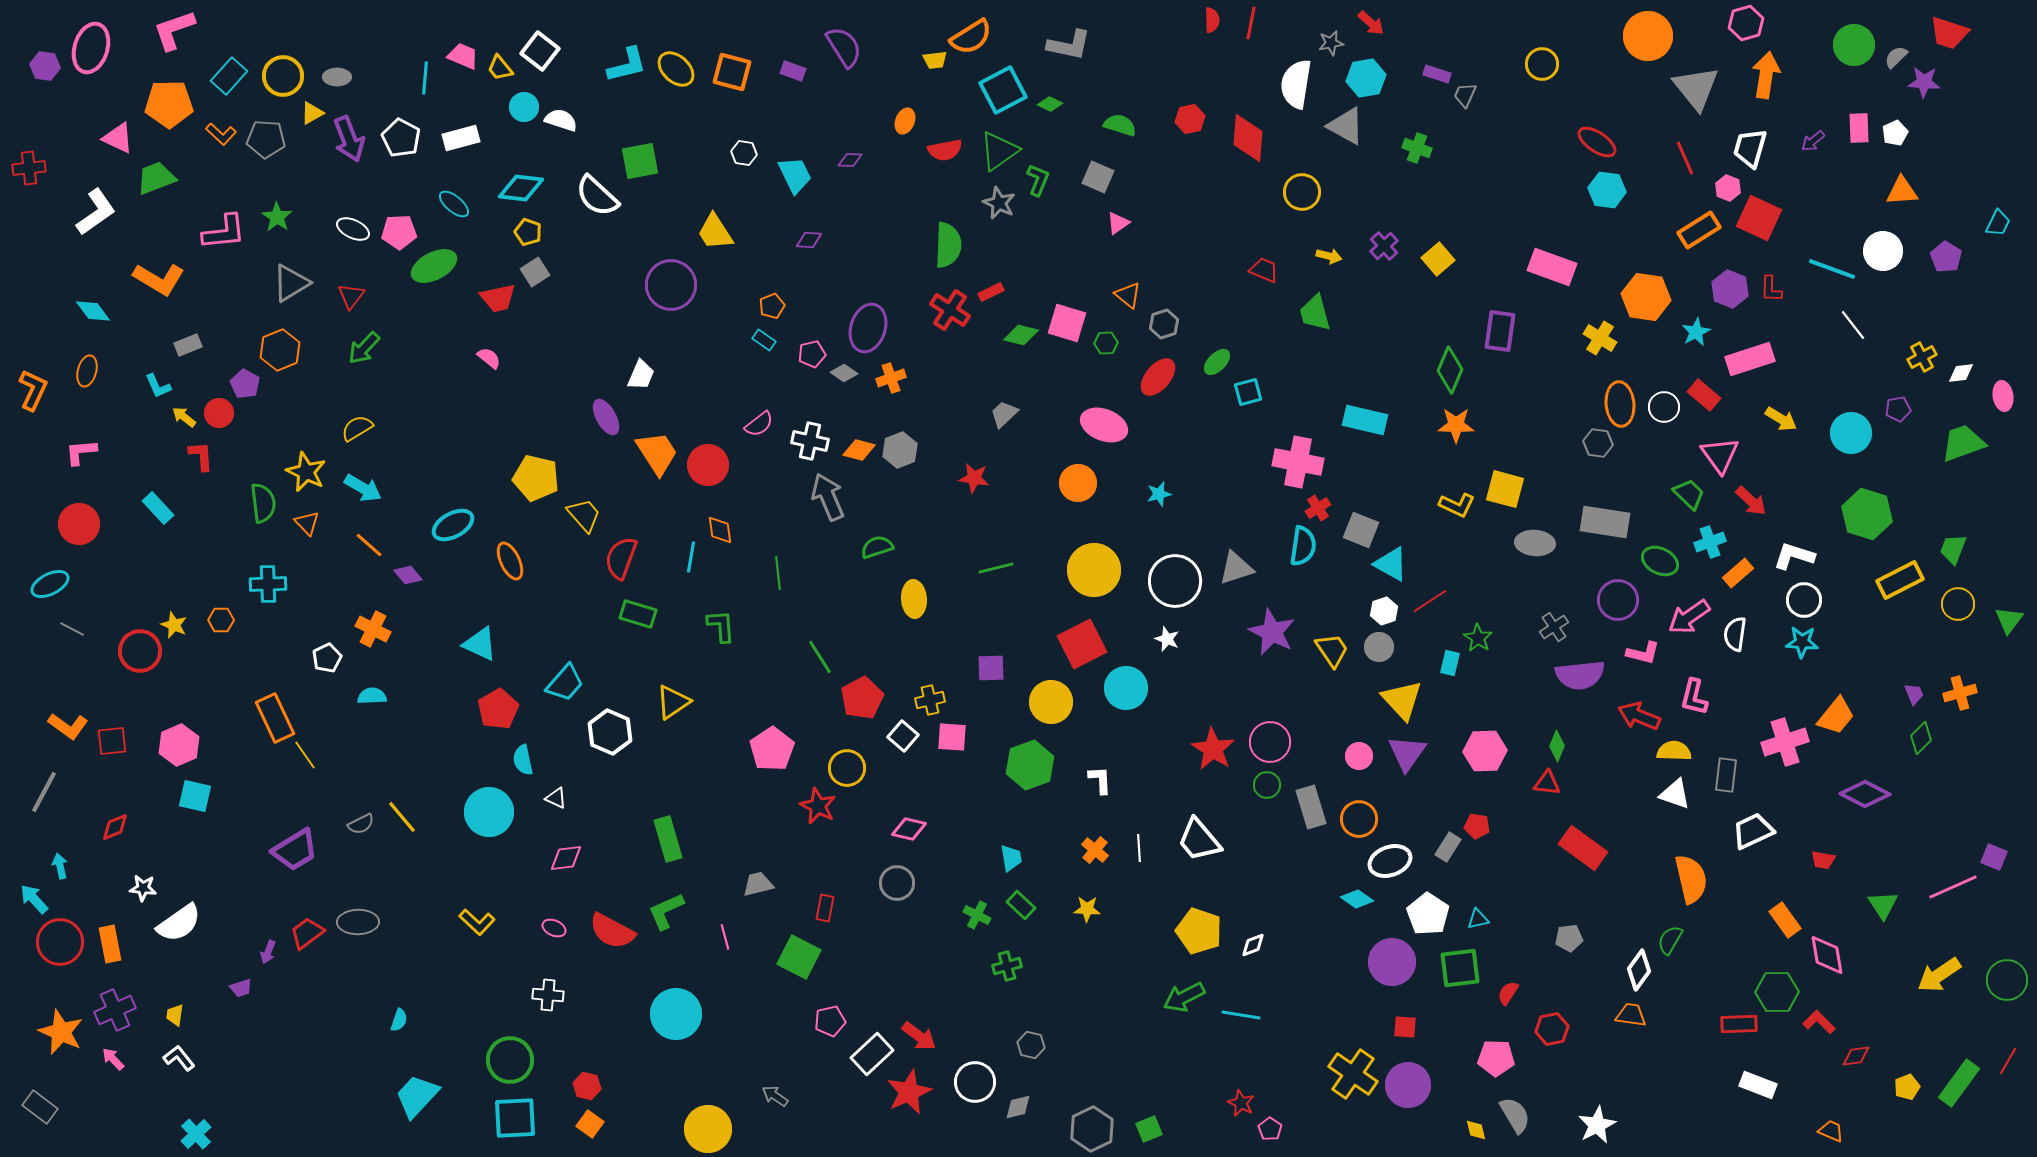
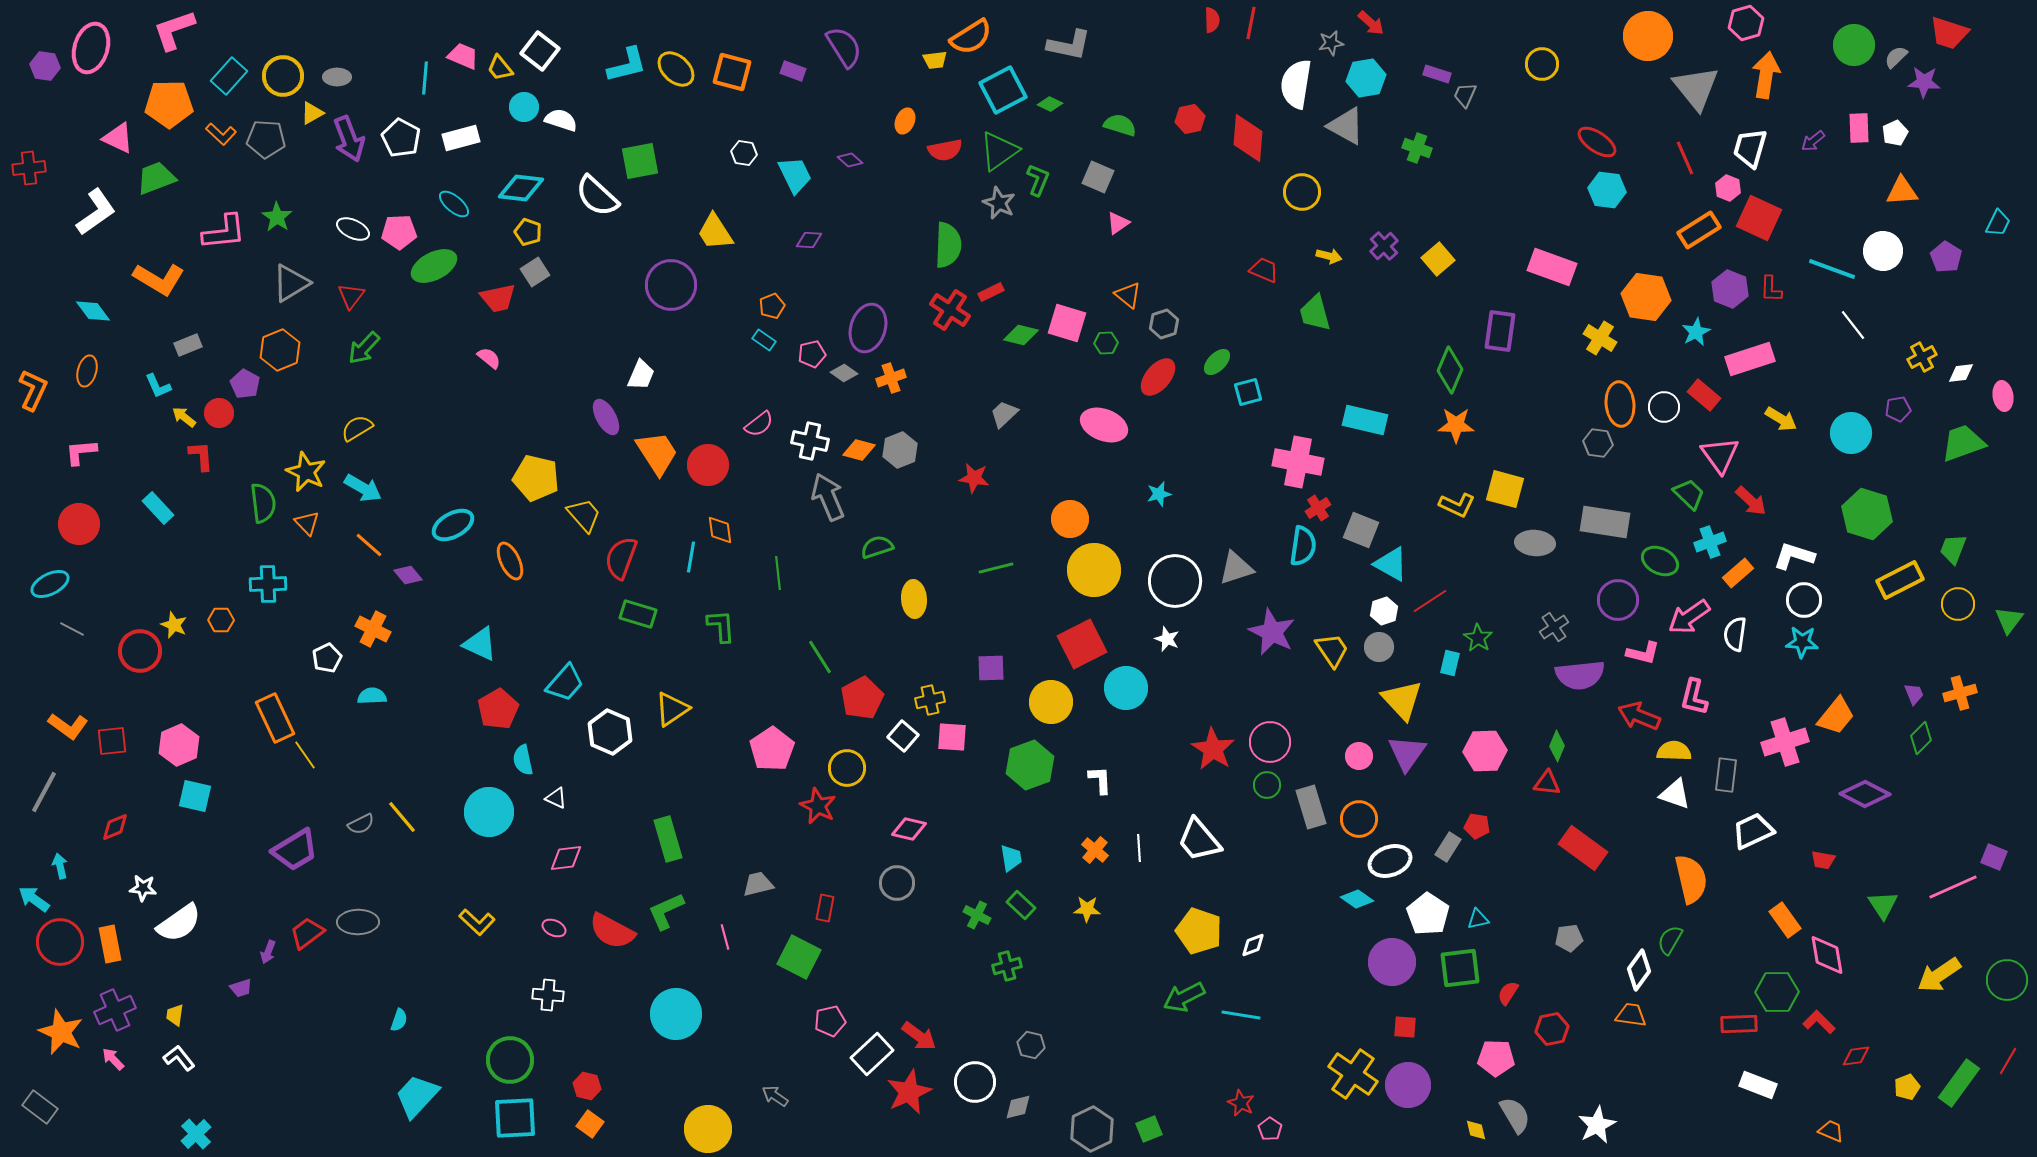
purple diamond at (850, 160): rotated 40 degrees clockwise
orange circle at (1078, 483): moved 8 px left, 36 px down
yellow triangle at (673, 702): moved 1 px left, 7 px down
cyan arrow at (34, 899): rotated 12 degrees counterclockwise
